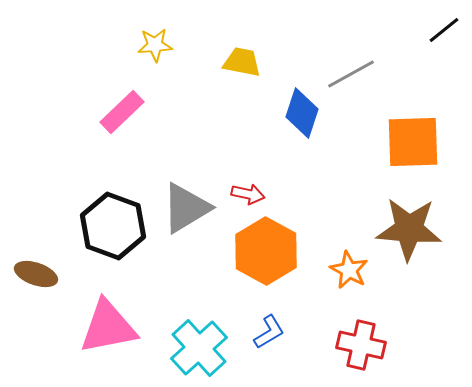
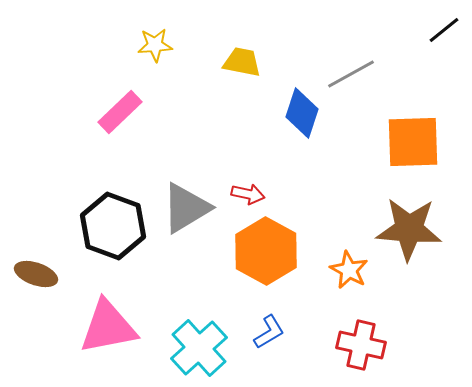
pink rectangle: moved 2 px left
